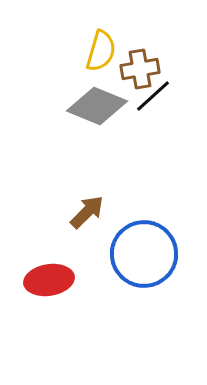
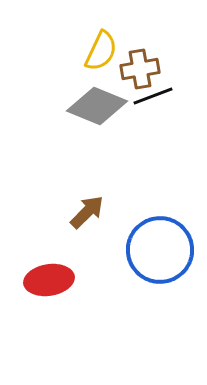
yellow semicircle: rotated 9 degrees clockwise
black line: rotated 21 degrees clockwise
blue circle: moved 16 px right, 4 px up
